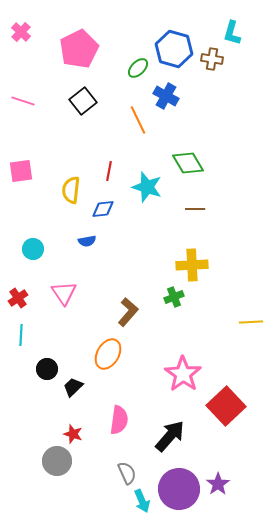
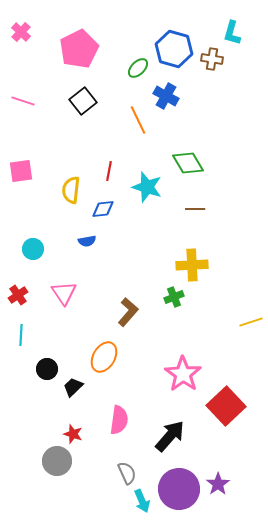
red cross: moved 3 px up
yellow line: rotated 15 degrees counterclockwise
orange ellipse: moved 4 px left, 3 px down
